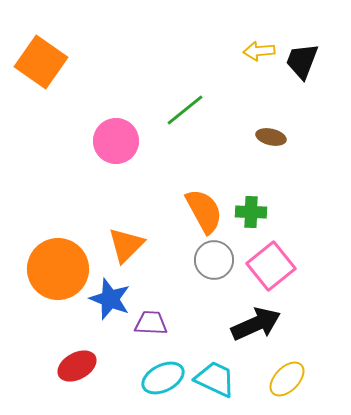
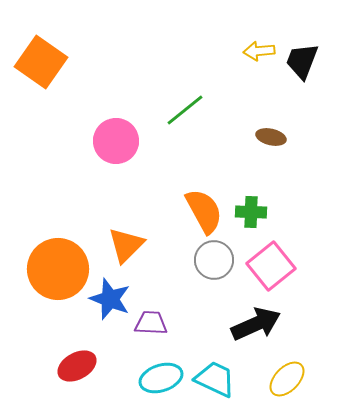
cyan ellipse: moved 2 px left; rotated 9 degrees clockwise
